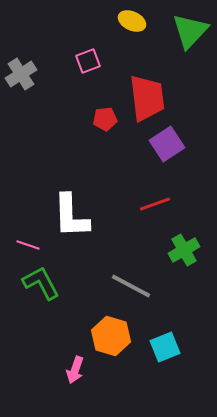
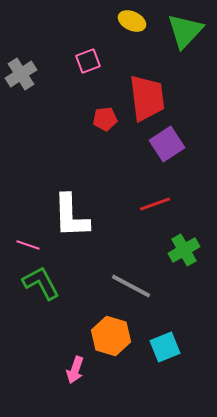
green triangle: moved 5 px left
